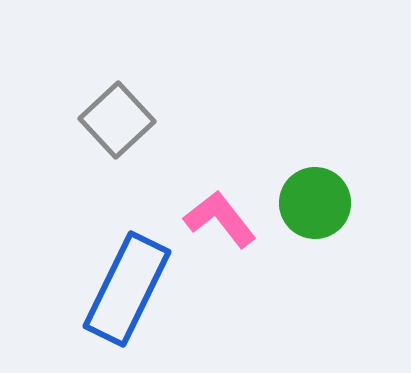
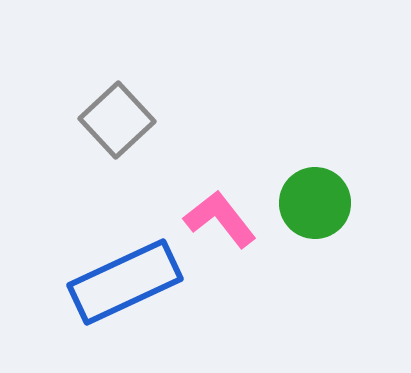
blue rectangle: moved 2 px left, 7 px up; rotated 39 degrees clockwise
